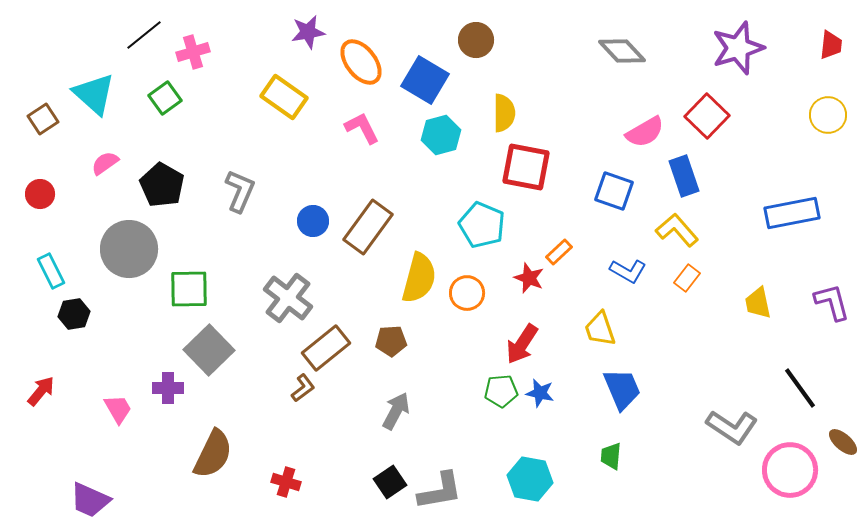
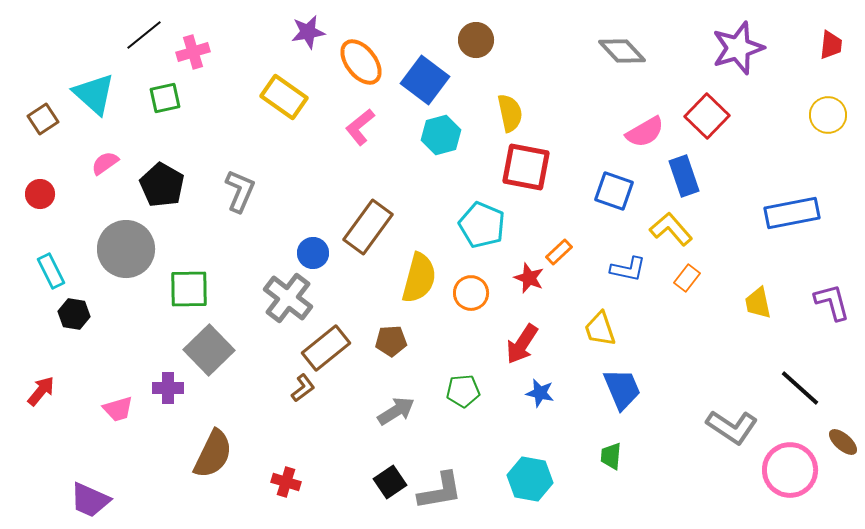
blue square at (425, 80): rotated 6 degrees clockwise
green square at (165, 98): rotated 24 degrees clockwise
yellow semicircle at (504, 113): moved 6 px right; rotated 12 degrees counterclockwise
pink L-shape at (362, 128): moved 2 px left, 1 px up; rotated 102 degrees counterclockwise
blue circle at (313, 221): moved 32 px down
yellow L-shape at (677, 230): moved 6 px left, 1 px up
gray circle at (129, 249): moved 3 px left
blue L-shape at (628, 271): moved 2 px up; rotated 18 degrees counterclockwise
orange circle at (467, 293): moved 4 px right
black hexagon at (74, 314): rotated 20 degrees clockwise
black line at (800, 388): rotated 12 degrees counterclockwise
green pentagon at (501, 391): moved 38 px left
pink trapezoid at (118, 409): rotated 104 degrees clockwise
gray arrow at (396, 411): rotated 30 degrees clockwise
